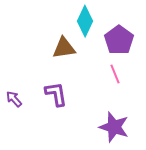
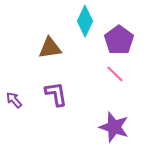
brown triangle: moved 14 px left
pink line: rotated 24 degrees counterclockwise
purple arrow: moved 1 px down
